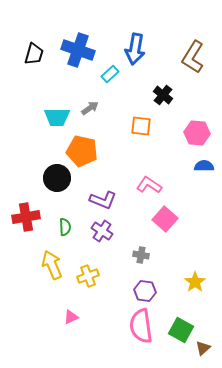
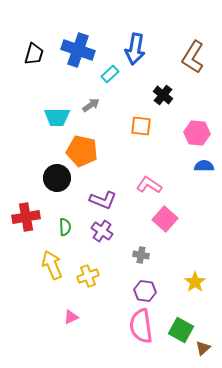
gray arrow: moved 1 px right, 3 px up
